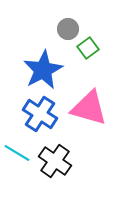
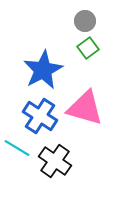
gray circle: moved 17 px right, 8 px up
pink triangle: moved 4 px left
blue cross: moved 2 px down
cyan line: moved 5 px up
